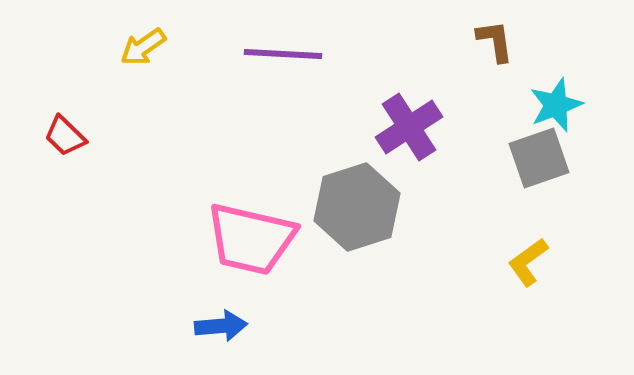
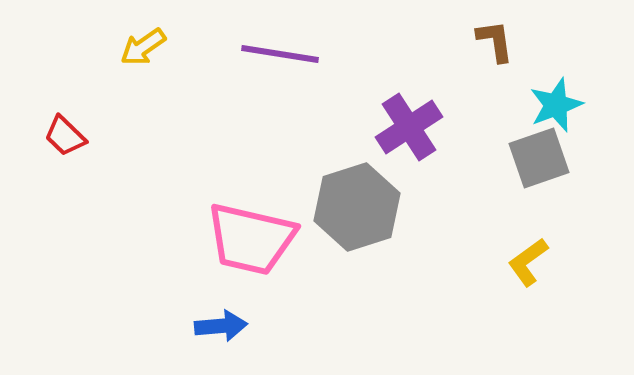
purple line: moved 3 px left; rotated 6 degrees clockwise
